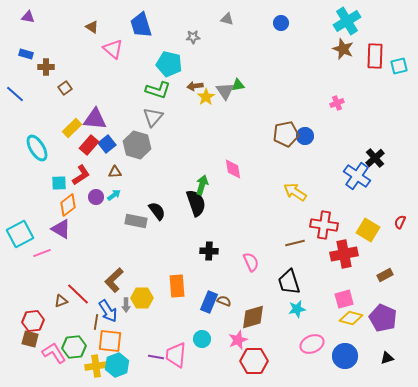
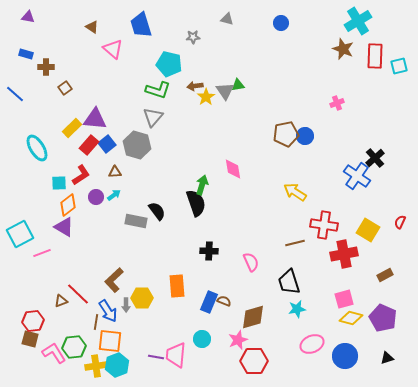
cyan cross at (347, 21): moved 11 px right
purple triangle at (61, 229): moved 3 px right, 2 px up
